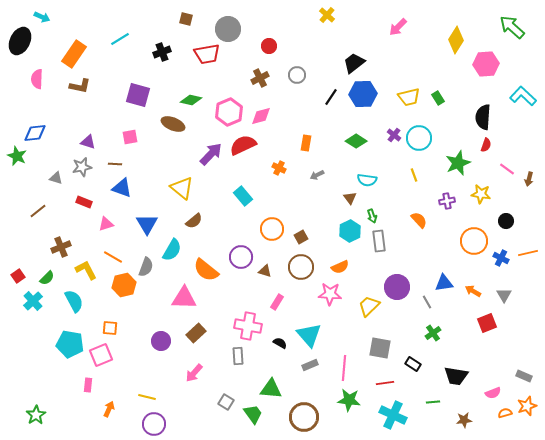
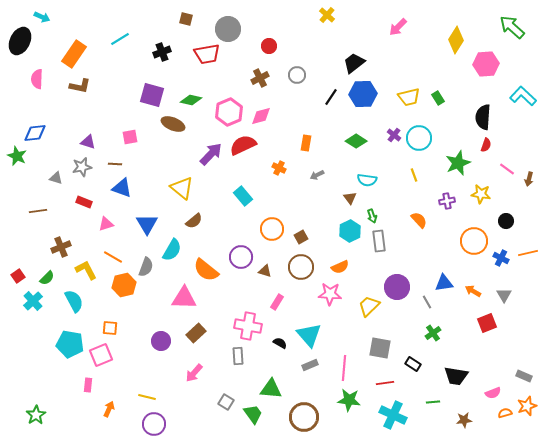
purple square at (138, 95): moved 14 px right
brown line at (38, 211): rotated 30 degrees clockwise
